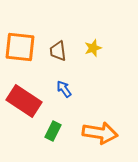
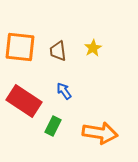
yellow star: rotated 12 degrees counterclockwise
blue arrow: moved 2 px down
green rectangle: moved 5 px up
